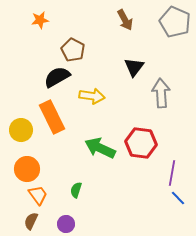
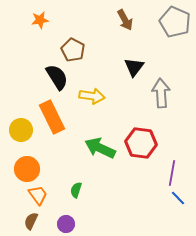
black semicircle: rotated 88 degrees clockwise
